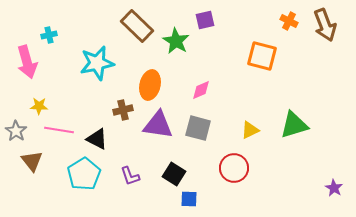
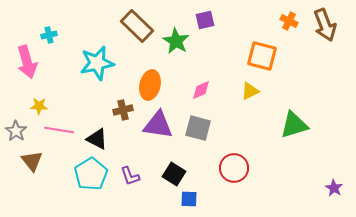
yellow triangle: moved 39 px up
cyan pentagon: moved 7 px right
